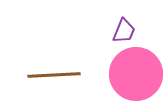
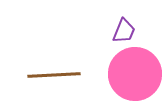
pink circle: moved 1 px left
